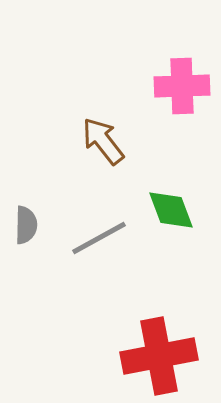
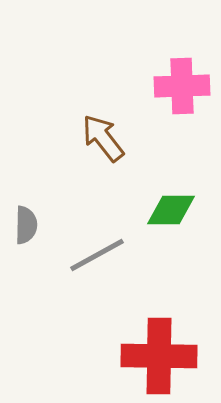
brown arrow: moved 3 px up
green diamond: rotated 69 degrees counterclockwise
gray line: moved 2 px left, 17 px down
red cross: rotated 12 degrees clockwise
